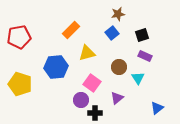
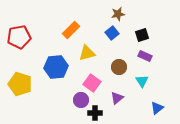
cyan triangle: moved 4 px right, 3 px down
